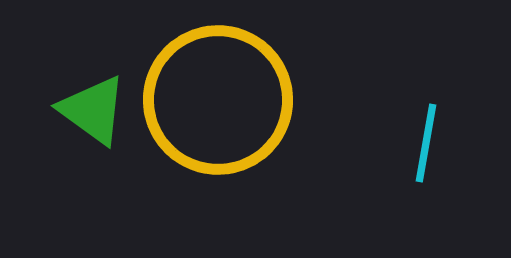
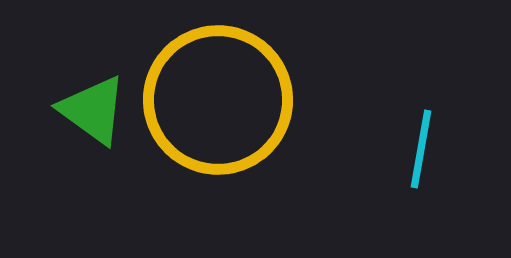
cyan line: moved 5 px left, 6 px down
